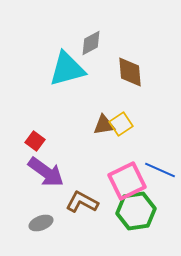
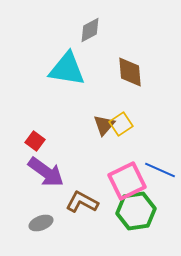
gray diamond: moved 1 px left, 13 px up
cyan triangle: rotated 24 degrees clockwise
brown triangle: rotated 40 degrees counterclockwise
